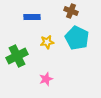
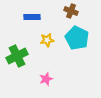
yellow star: moved 2 px up
